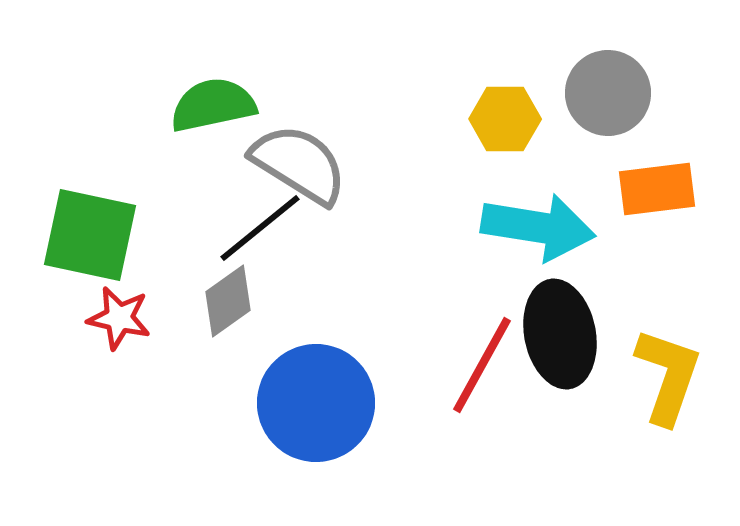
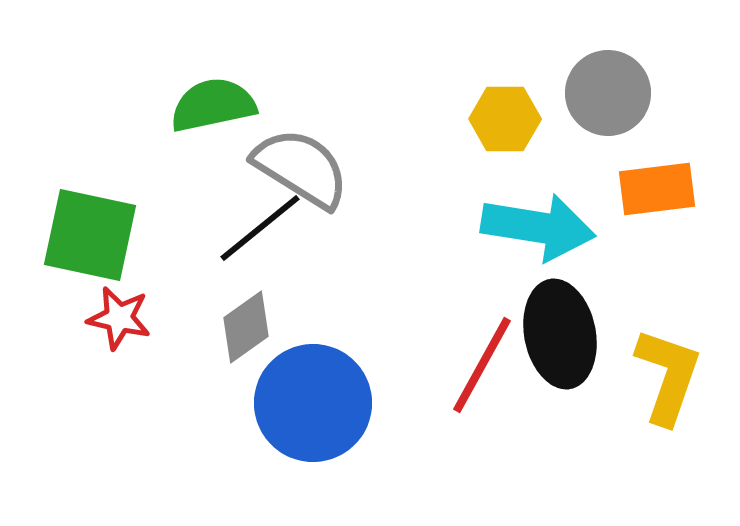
gray semicircle: moved 2 px right, 4 px down
gray diamond: moved 18 px right, 26 px down
blue circle: moved 3 px left
